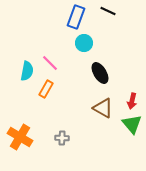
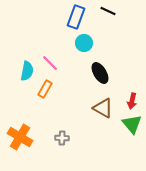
orange rectangle: moved 1 px left
